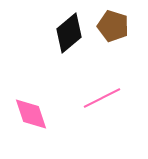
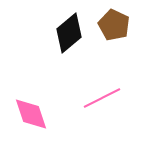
brown pentagon: moved 1 px right, 1 px up; rotated 8 degrees clockwise
